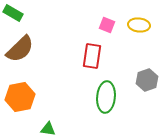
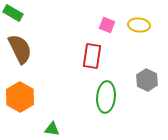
brown semicircle: rotated 72 degrees counterclockwise
gray hexagon: rotated 15 degrees counterclockwise
orange hexagon: rotated 20 degrees counterclockwise
green triangle: moved 4 px right
